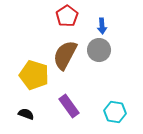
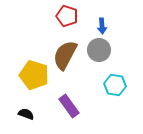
red pentagon: rotated 20 degrees counterclockwise
cyan hexagon: moved 27 px up
